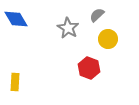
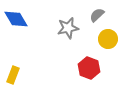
gray star: rotated 30 degrees clockwise
yellow rectangle: moved 2 px left, 7 px up; rotated 18 degrees clockwise
